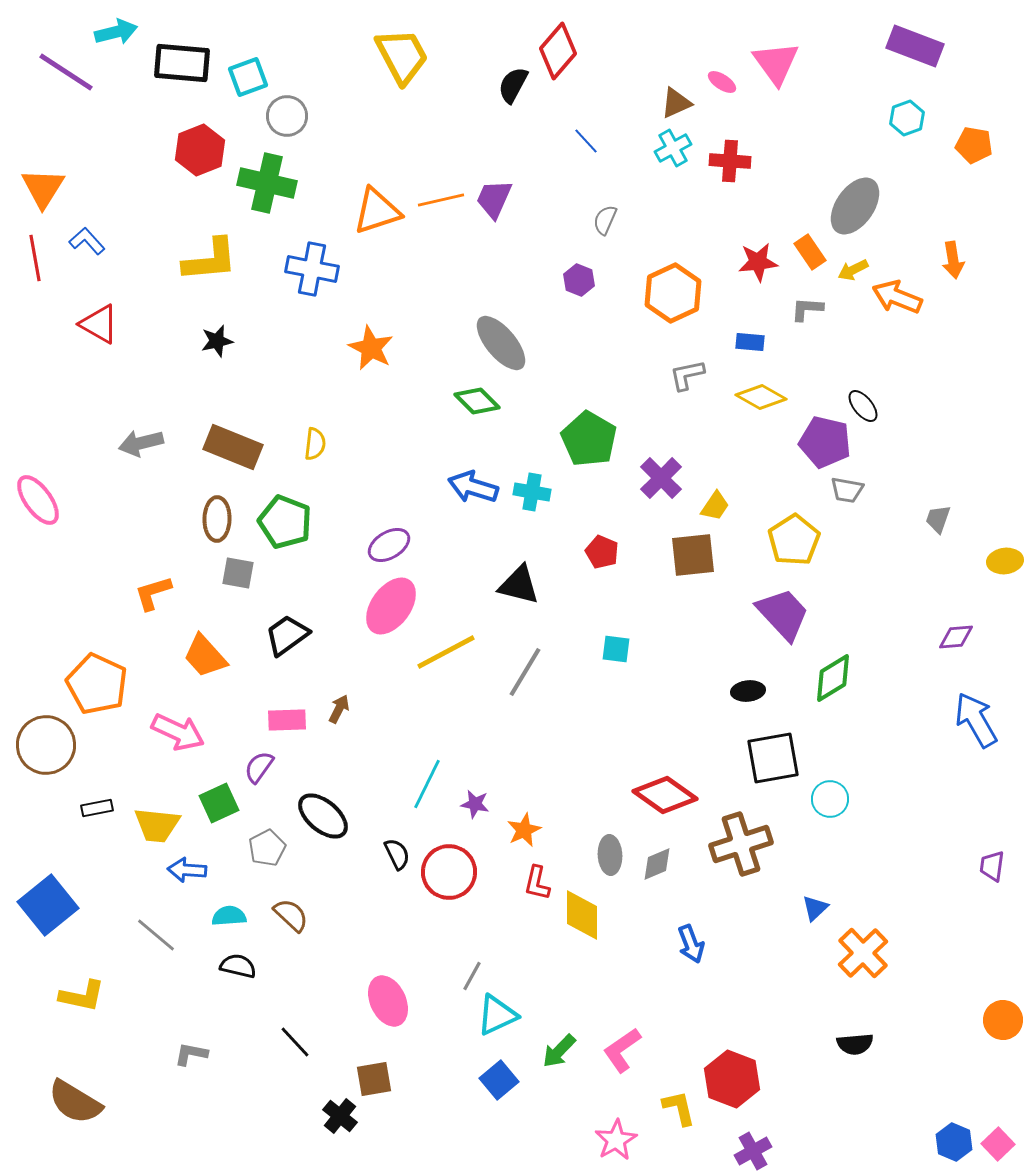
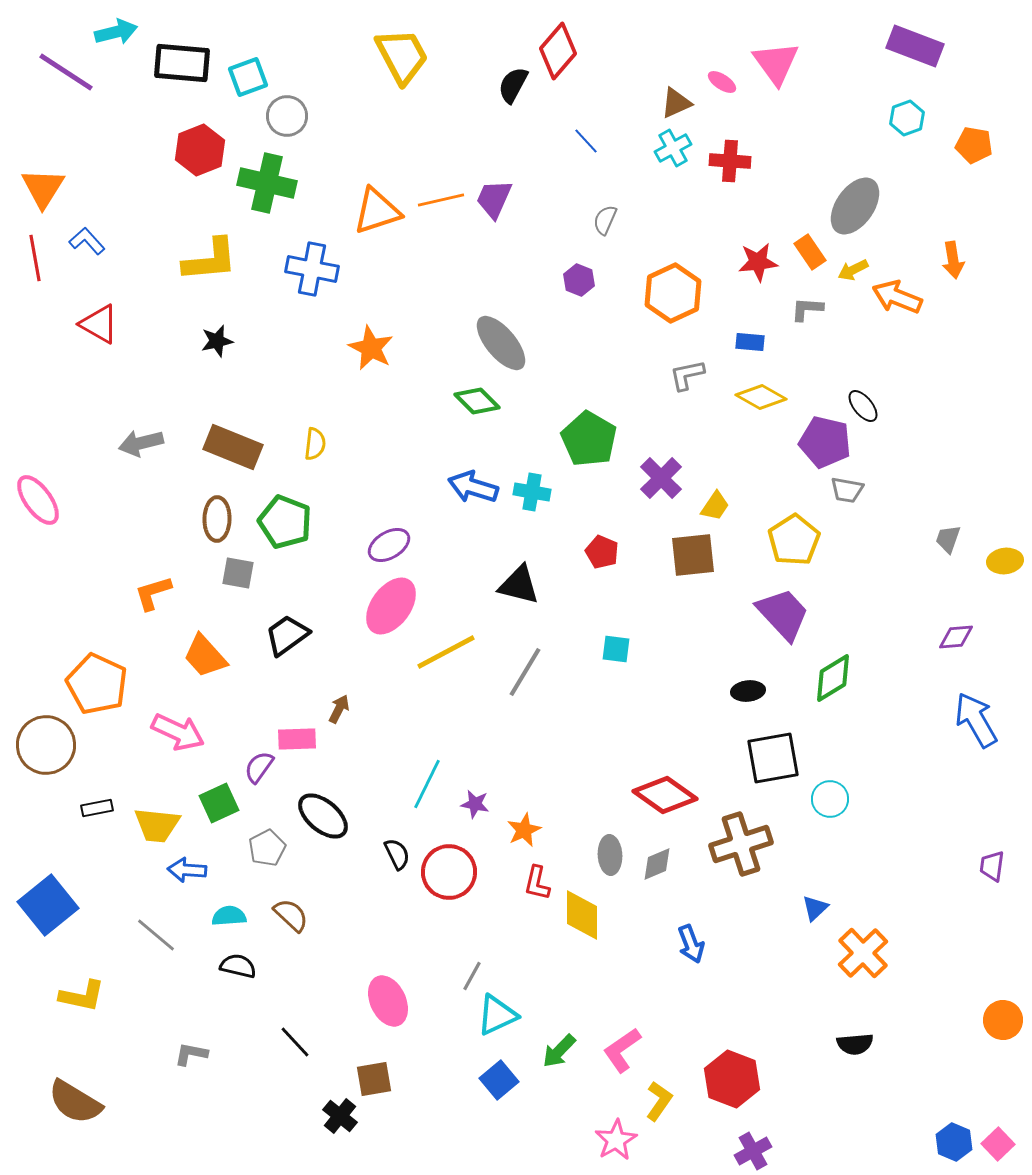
gray trapezoid at (938, 519): moved 10 px right, 20 px down
pink rectangle at (287, 720): moved 10 px right, 19 px down
yellow L-shape at (679, 1108): moved 20 px left, 7 px up; rotated 48 degrees clockwise
